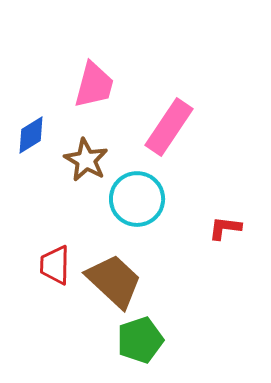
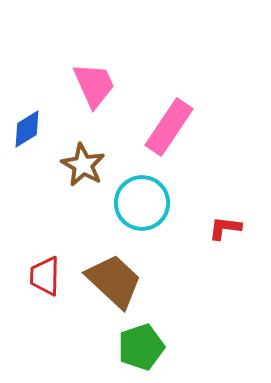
pink trapezoid: rotated 39 degrees counterclockwise
blue diamond: moved 4 px left, 6 px up
brown star: moved 3 px left, 5 px down
cyan circle: moved 5 px right, 4 px down
red trapezoid: moved 10 px left, 11 px down
green pentagon: moved 1 px right, 7 px down
